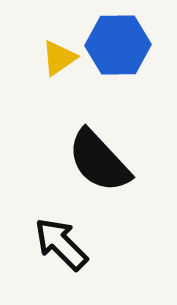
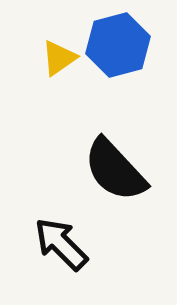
blue hexagon: rotated 14 degrees counterclockwise
black semicircle: moved 16 px right, 9 px down
